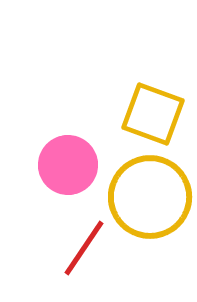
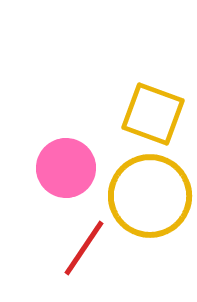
pink circle: moved 2 px left, 3 px down
yellow circle: moved 1 px up
